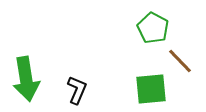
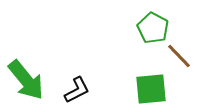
brown line: moved 1 px left, 5 px up
green arrow: moved 1 px down; rotated 30 degrees counterclockwise
black L-shape: rotated 40 degrees clockwise
